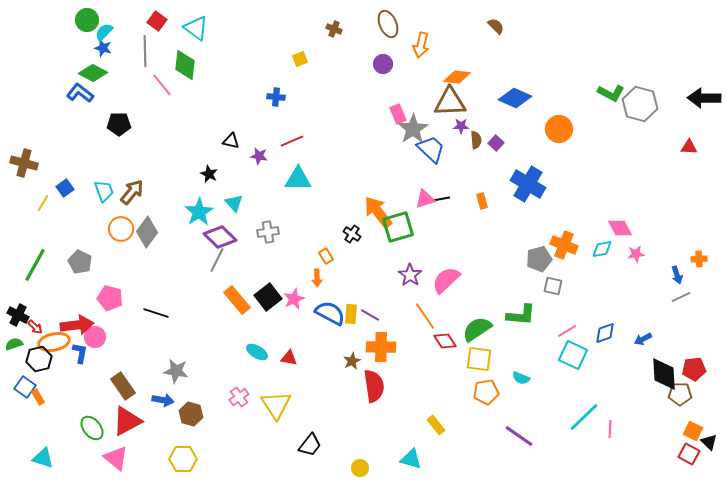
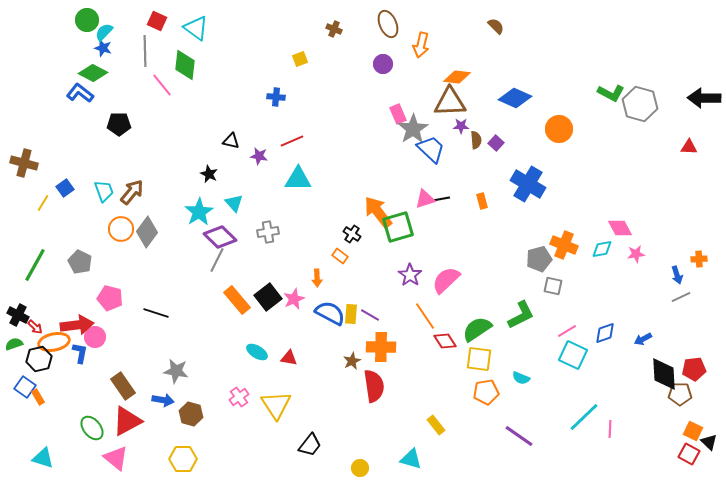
red square at (157, 21): rotated 12 degrees counterclockwise
orange rectangle at (326, 256): moved 14 px right; rotated 21 degrees counterclockwise
green L-shape at (521, 315): rotated 32 degrees counterclockwise
